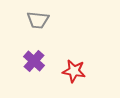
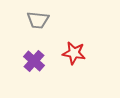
red star: moved 18 px up
